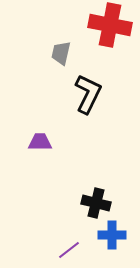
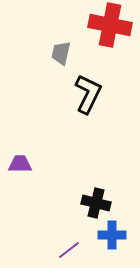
purple trapezoid: moved 20 px left, 22 px down
